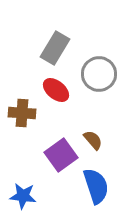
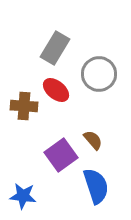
brown cross: moved 2 px right, 7 px up
